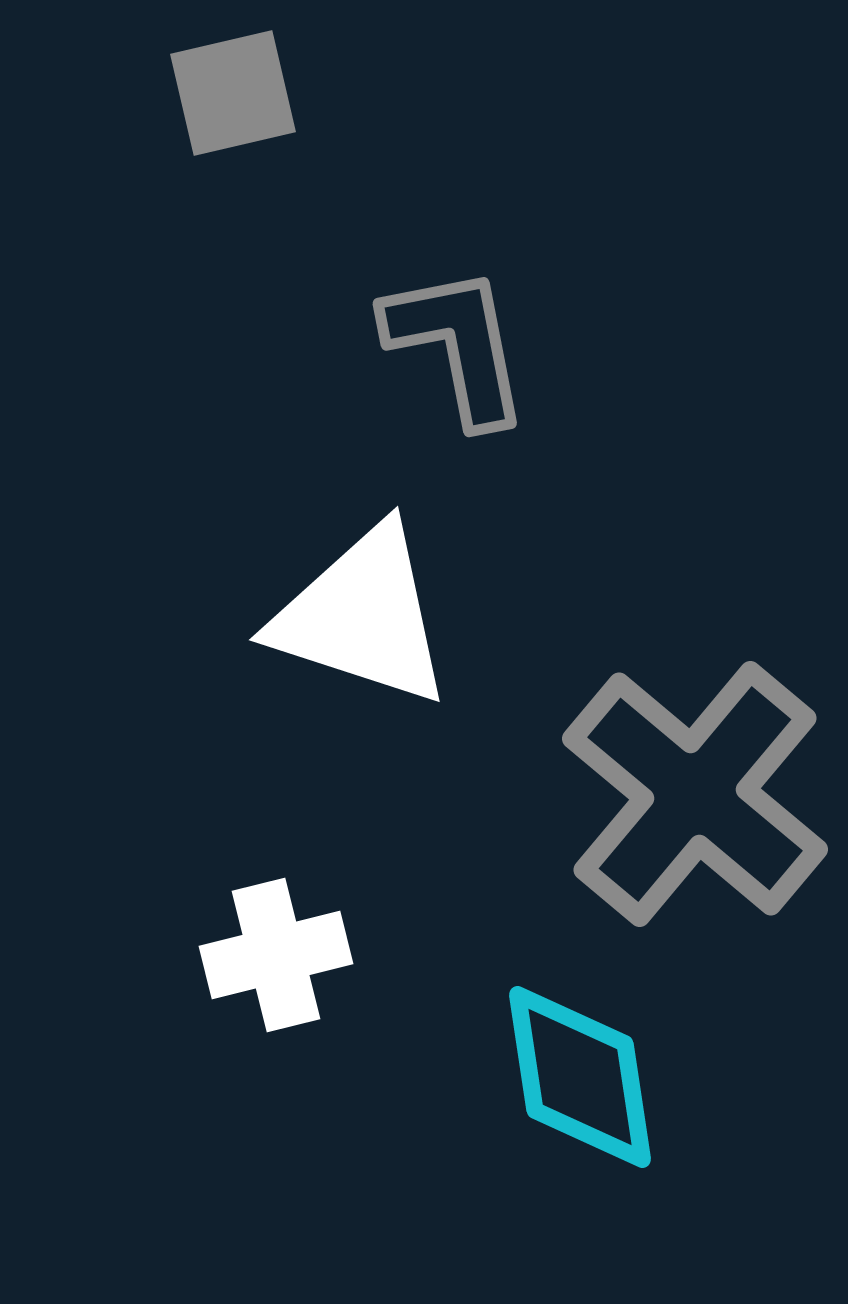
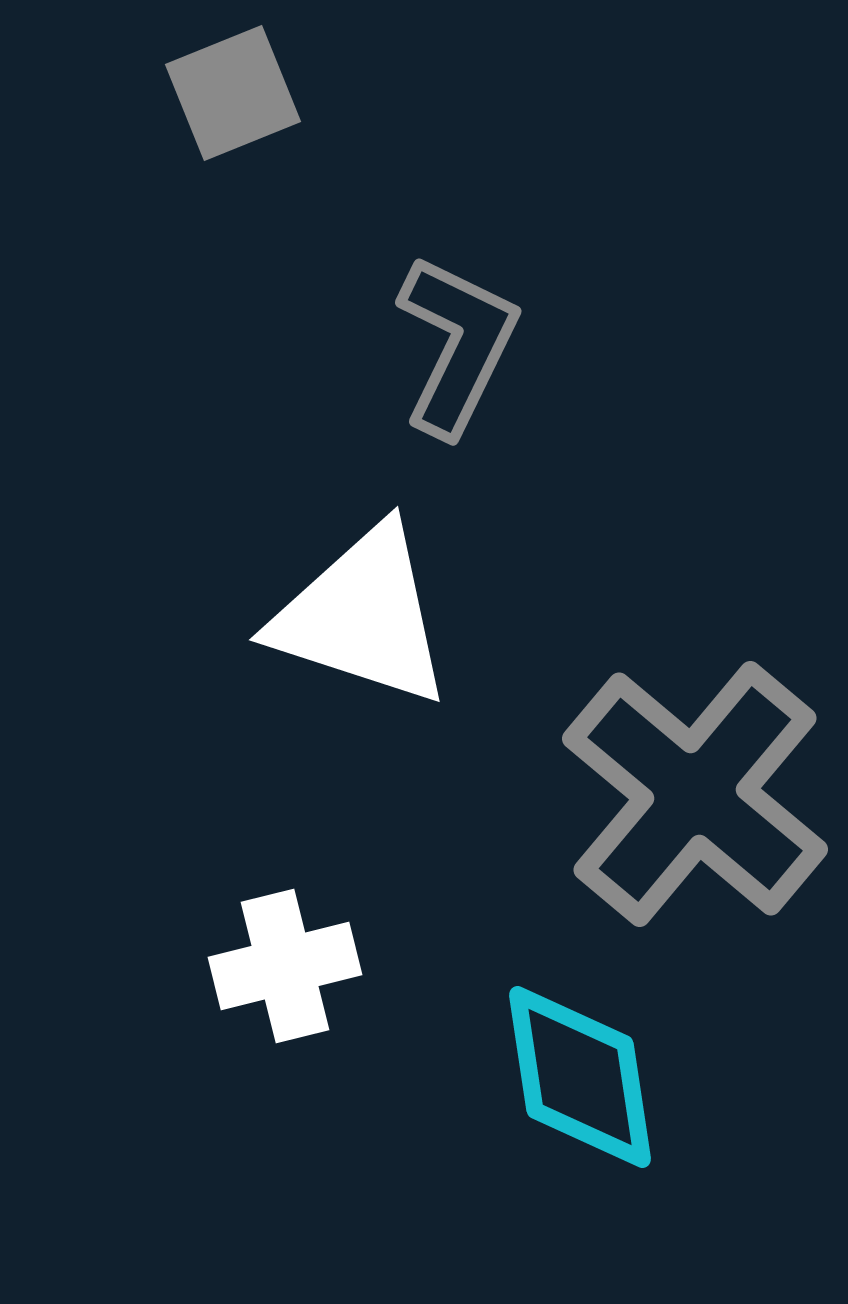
gray square: rotated 9 degrees counterclockwise
gray L-shape: rotated 37 degrees clockwise
white cross: moved 9 px right, 11 px down
